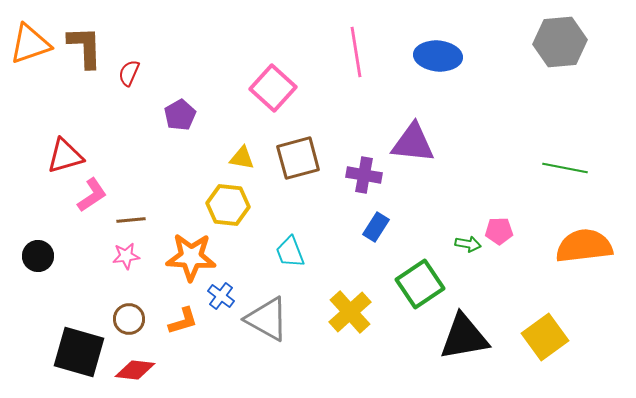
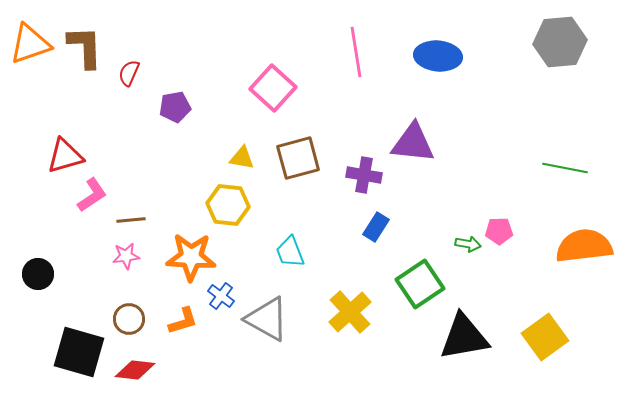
purple pentagon: moved 5 px left, 8 px up; rotated 20 degrees clockwise
black circle: moved 18 px down
